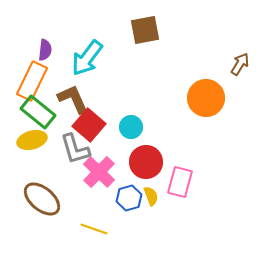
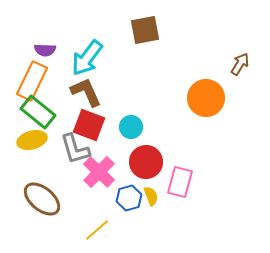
purple semicircle: rotated 85 degrees clockwise
brown L-shape: moved 13 px right, 7 px up
red square: rotated 20 degrees counterclockwise
yellow line: moved 3 px right, 1 px down; rotated 60 degrees counterclockwise
